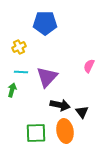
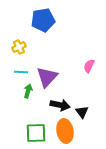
blue pentagon: moved 2 px left, 3 px up; rotated 10 degrees counterclockwise
green arrow: moved 16 px right, 1 px down
